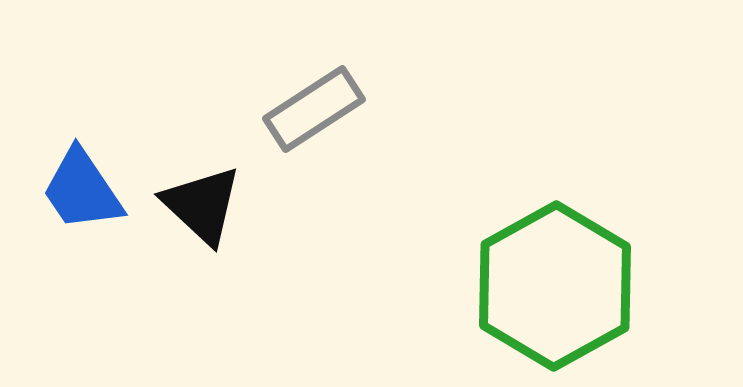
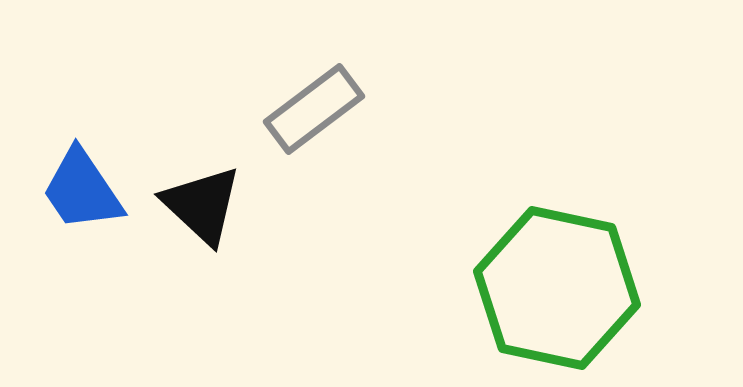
gray rectangle: rotated 4 degrees counterclockwise
green hexagon: moved 2 px right, 2 px down; rotated 19 degrees counterclockwise
